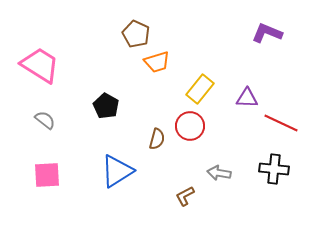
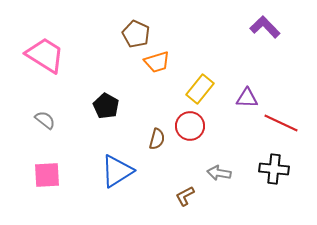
purple L-shape: moved 2 px left, 6 px up; rotated 24 degrees clockwise
pink trapezoid: moved 5 px right, 10 px up
